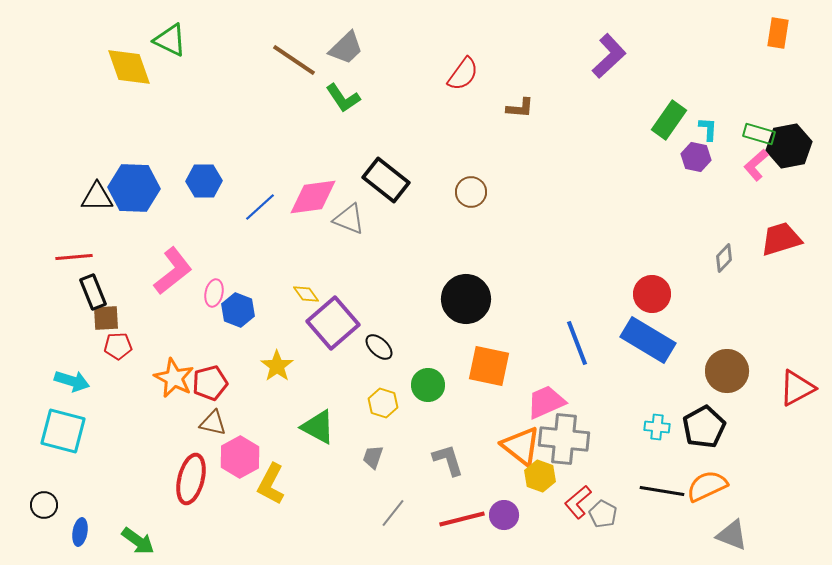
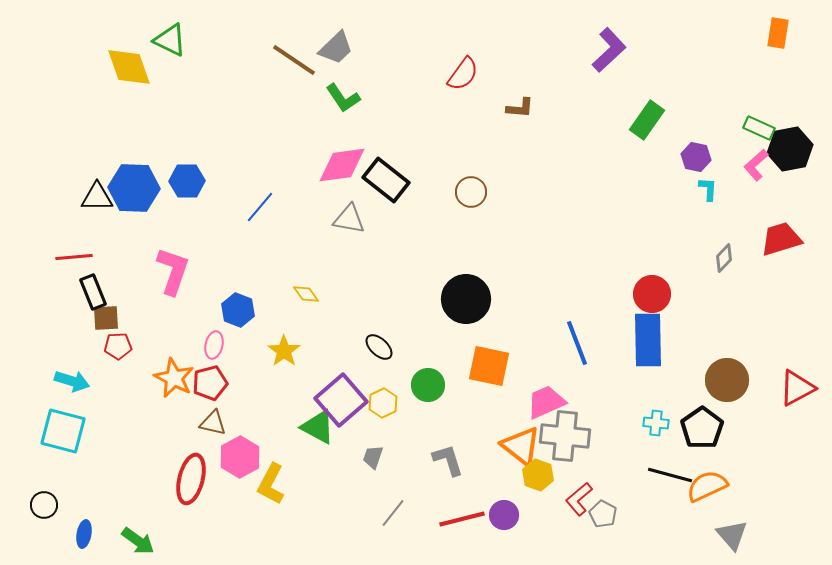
gray trapezoid at (346, 48): moved 10 px left
purple L-shape at (609, 56): moved 6 px up
green rectangle at (669, 120): moved 22 px left
cyan L-shape at (708, 129): moved 60 px down
green rectangle at (759, 134): moved 6 px up; rotated 8 degrees clockwise
black hexagon at (789, 146): moved 1 px right, 3 px down
blue hexagon at (204, 181): moved 17 px left
pink diamond at (313, 197): moved 29 px right, 32 px up
blue line at (260, 207): rotated 8 degrees counterclockwise
gray triangle at (349, 219): rotated 12 degrees counterclockwise
pink L-shape at (173, 271): rotated 33 degrees counterclockwise
pink ellipse at (214, 293): moved 52 px down
purple square at (333, 323): moved 8 px right, 77 px down
blue rectangle at (648, 340): rotated 58 degrees clockwise
yellow star at (277, 366): moved 7 px right, 15 px up
brown circle at (727, 371): moved 9 px down
yellow hexagon at (383, 403): rotated 16 degrees clockwise
cyan cross at (657, 427): moved 1 px left, 4 px up
black pentagon at (704, 427): moved 2 px left, 1 px down; rotated 6 degrees counterclockwise
gray cross at (564, 439): moved 1 px right, 3 px up
yellow hexagon at (540, 476): moved 2 px left, 1 px up
black line at (662, 491): moved 8 px right, 16 px up; rotated 6 degrees clockwise
red L-shape at (578, 502): moved 1 px right, 3 px up
blue ellipse at (80, 532): moved 4 px right, 2 px down
gray triangle at (732, 535): rotated 28 degrees clockwise
